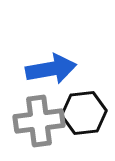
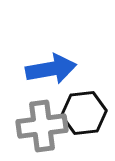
gray cross: moved 3 px right, 5 px down
